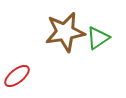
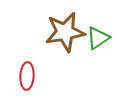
red ellipse: moved 10 px right; rotated 48 degrees counterclockwise
